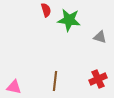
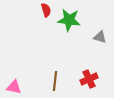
red cross: moved 9 px left
